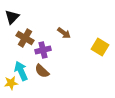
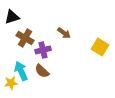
black triangle: rotated 28 degrees clockwise
